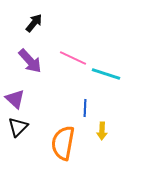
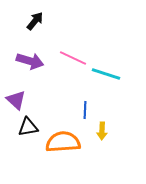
black arrow: moved 1 px right, 2 px up
purple arrow: rotated 32 degrees counterclockwise
purple triangle: moved 1 px right, 1 px down
blue line: moved 2 px down
black triangle: moved 10 px right; rotated 35 degrees clockwise
orange semicircle: moved 1 px up; rotated 76 degrees clockwise
